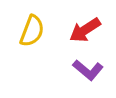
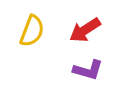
purple L-shape: rotated 24 degrees counterclockwise
